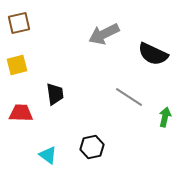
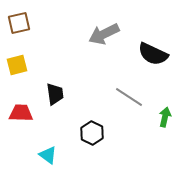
black hexagon: moved 14 px up; rotated 20 degrees counterclockwise
